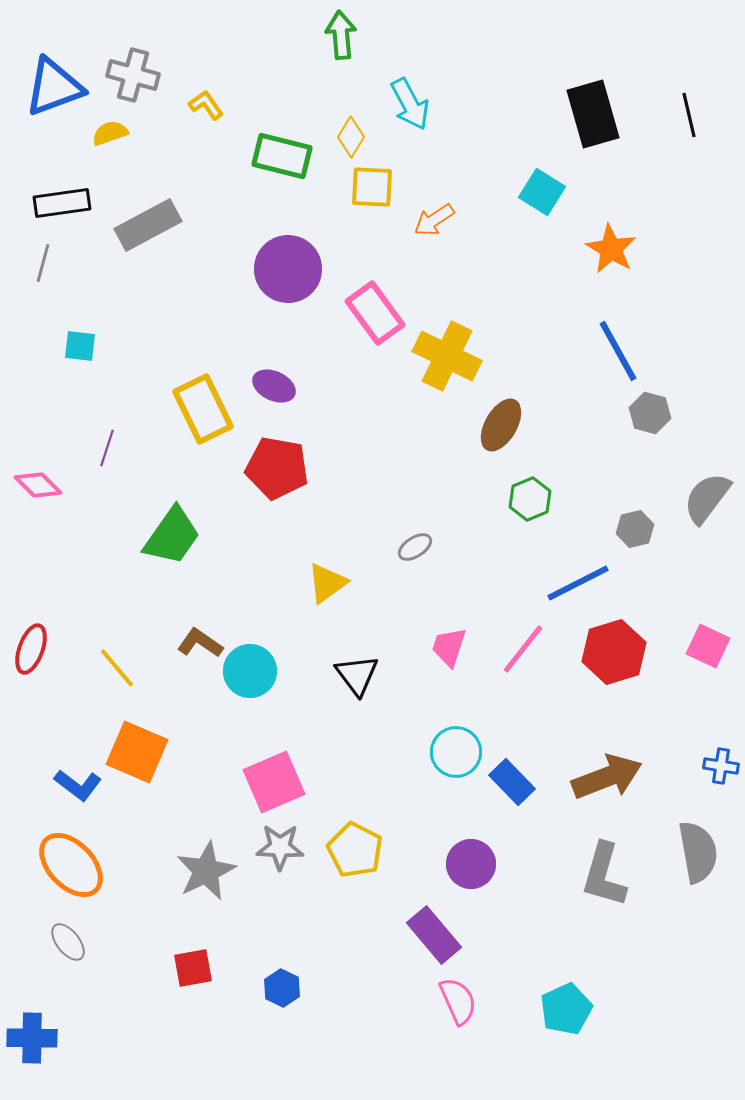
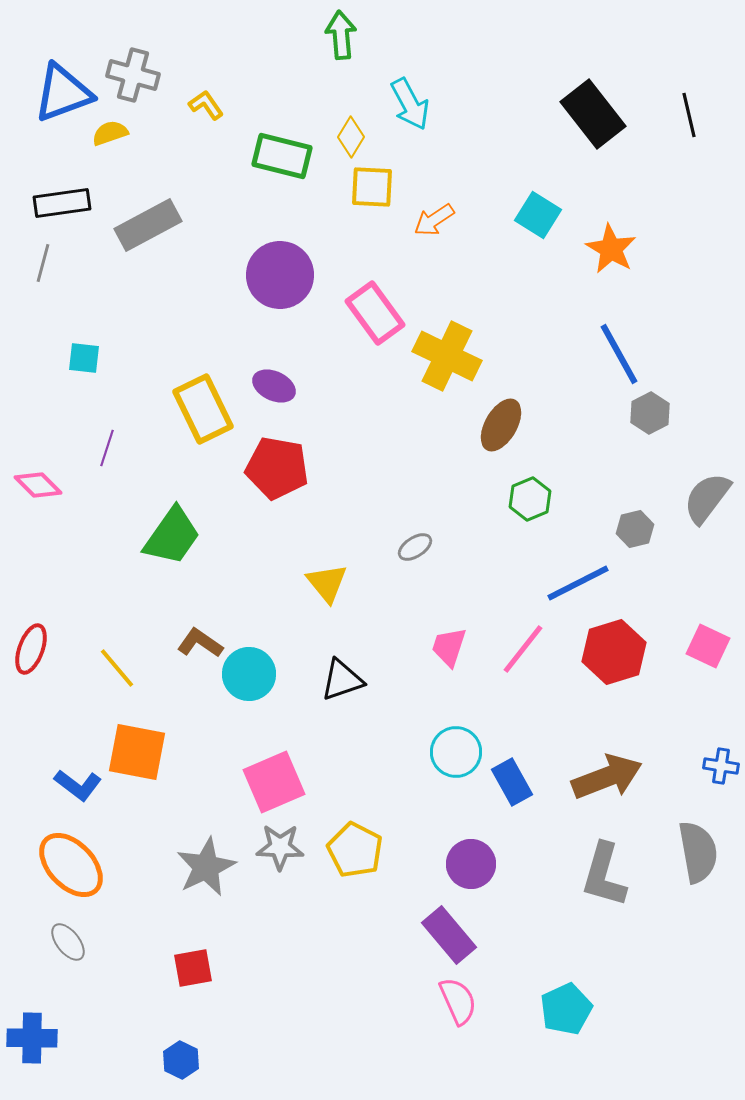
blue triangle at (54, 87): moved 9 px right, 6 px down
black rectangle at (593, 114): rotated 22 degrees counterclockwise
cyan square at (542, 192): moved 4 px left, 23 px down
purple circle at (288, 269): moved 8 px left, 6 px down
cyan square at (80, 346): moved 4 px right, 12 px down
blue line at (618, 351): moved 1 px right, 3 px down
gray hexagon at (650, 413): rotated 18 degrees clockwise
yellow triangle at (327, 583): rotated 33 degrees counterclockwise
cyan circle at (250, 671): moved 1 px left, 3 px down
black triangle at (357, 675): moved 15 px left, 5 px down; rotated 48 degrees clockwise
orange square at (137, 752): rotated 12 degrees counterclockwise
blue rectangle at (512, 782): rotated 15 degrees clockwise
gray star at (206, 871): moved 4 px up
purple rectangle at (434, 935): moved 15 px right
blue hexagon at (282, 988): moved 101 px left, 72 px down
